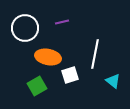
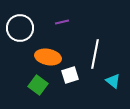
white circle: moved 5 px left
green square: moved 1 px right, 1 px up; rotated 24 degrees counterclockwise
